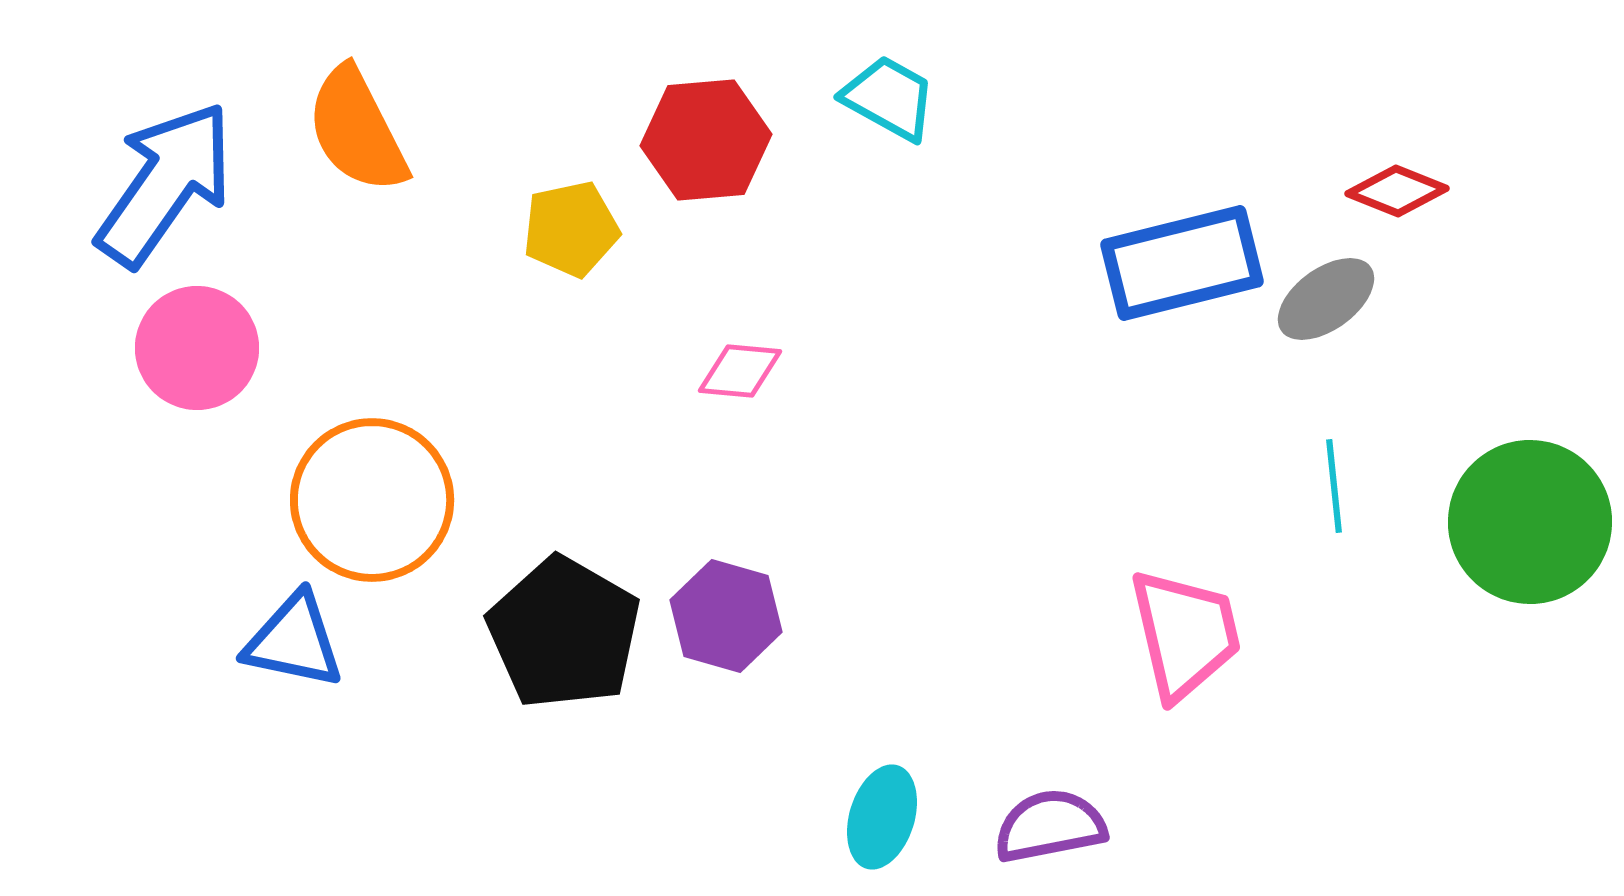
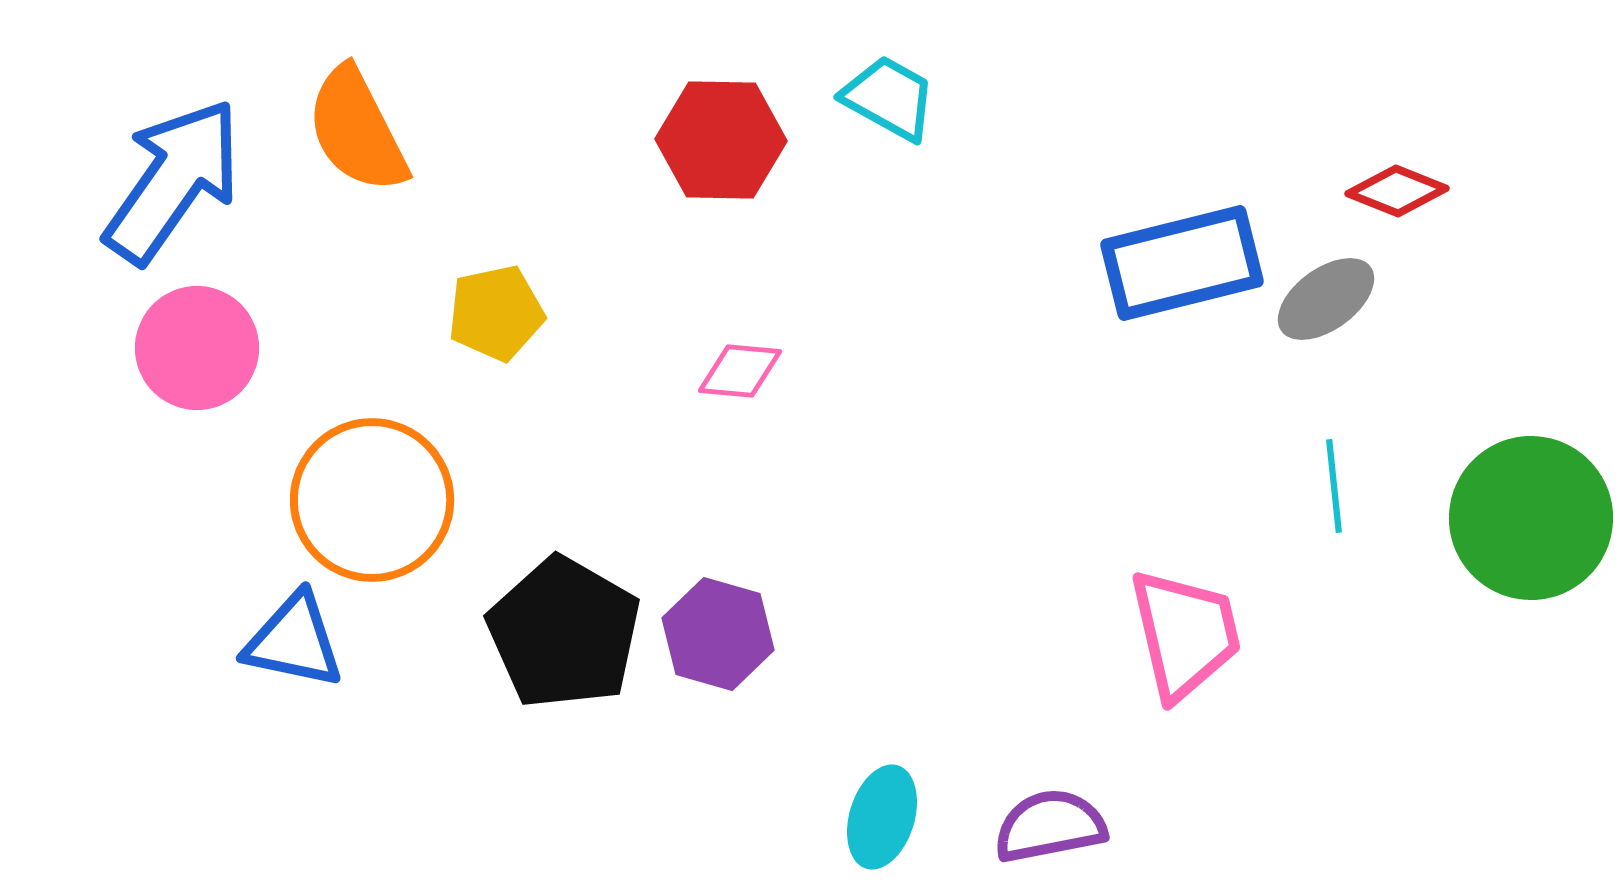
red hexagon: moved 15 px right; rotated 6 degrees clockwise
blue arrow: moved 8 px right, 3 px up
yellow pentagon: moved 75 px left, 84 px down
green circle: moved 1 px right, 4 px up
purple hexagon: moved 8 px left, 18 px down
